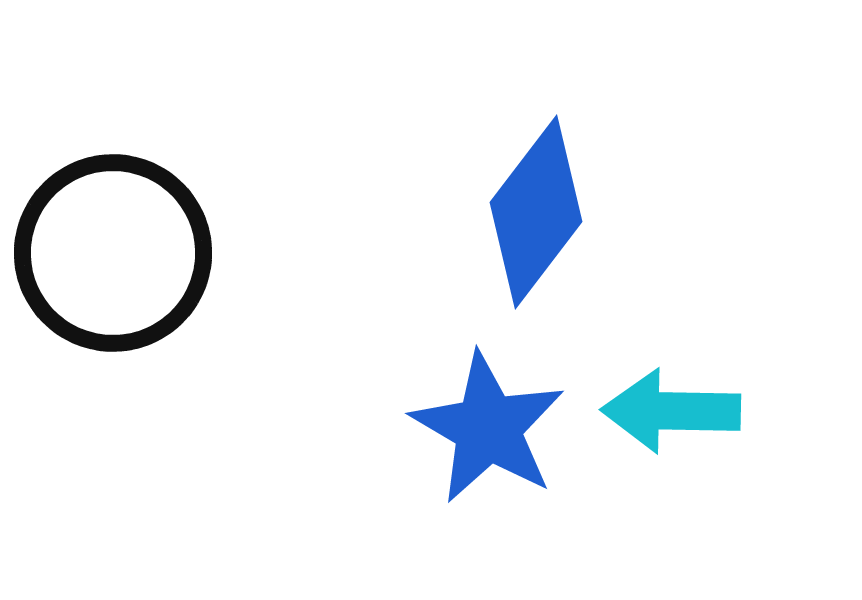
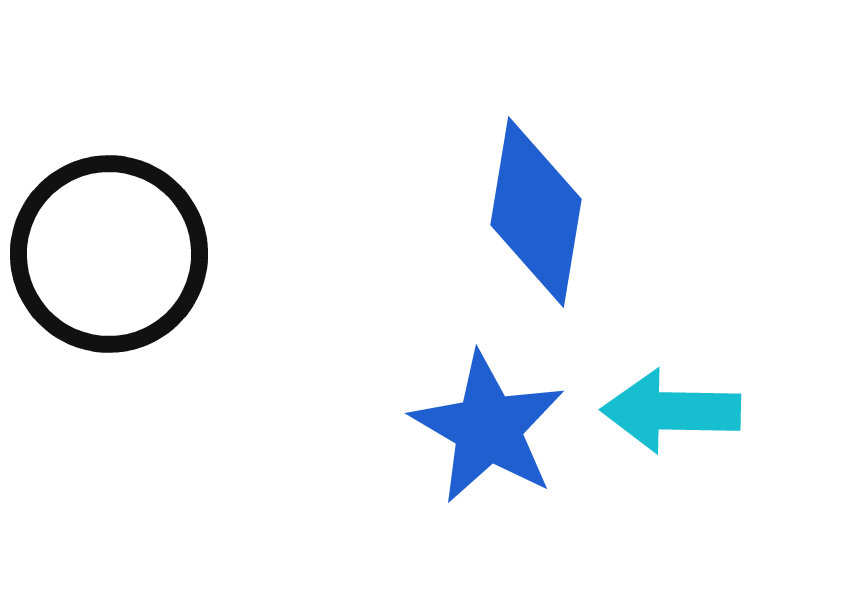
blue diamond: rotated 28 degrees counterclockwise
black circle: moved 4 px left, 1 px down
